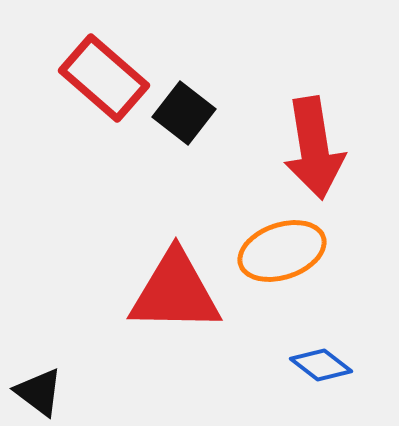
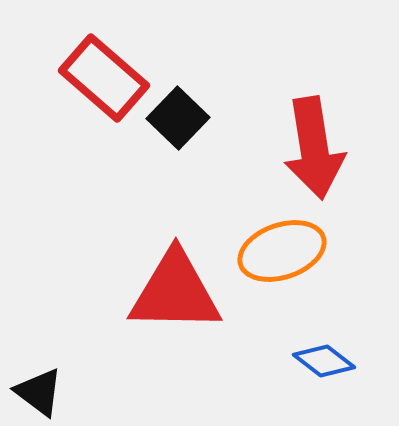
black square: moved 6 px left, 5 px down; rotated 6 degrees clockwise
blue diamond: moved 3 px right, 4 px up
